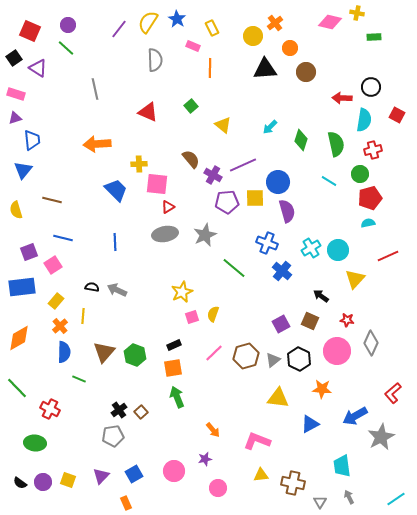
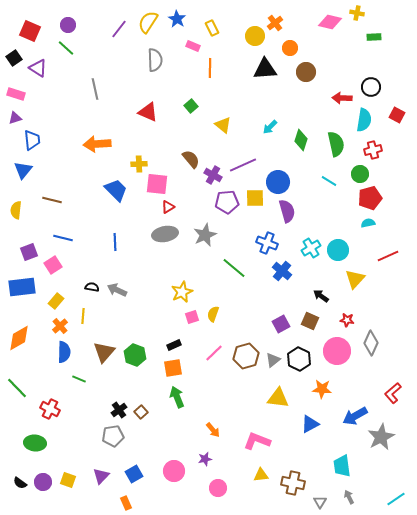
yellow circle at (253, 36): moved 2 px right
yellow semicircle at (16, 210): rotated 24 degrees clockwise
